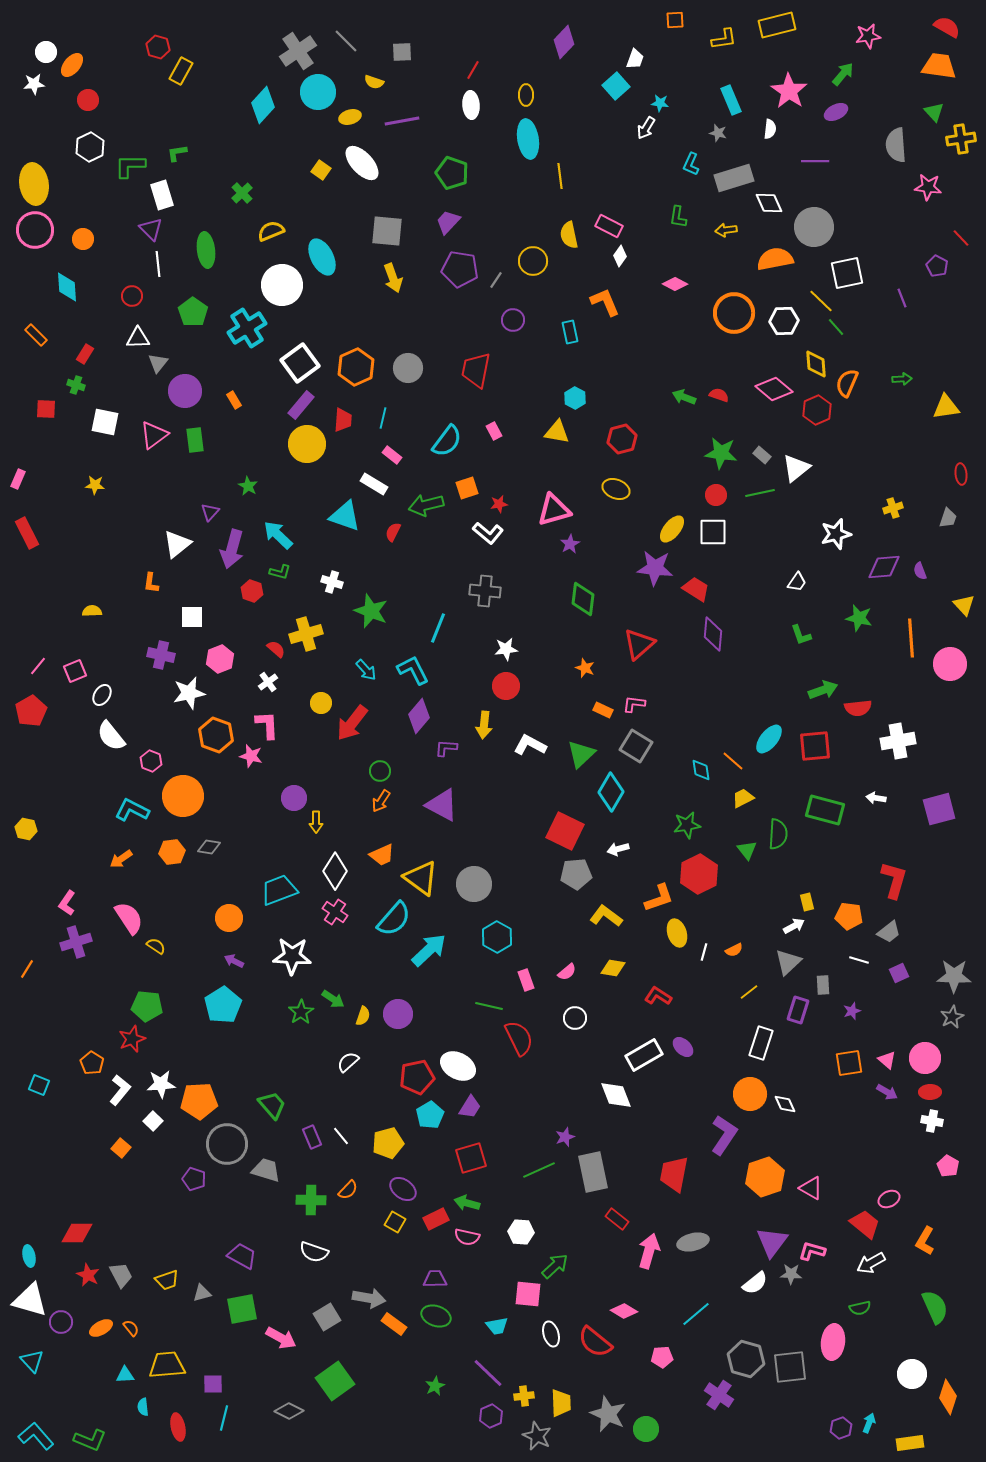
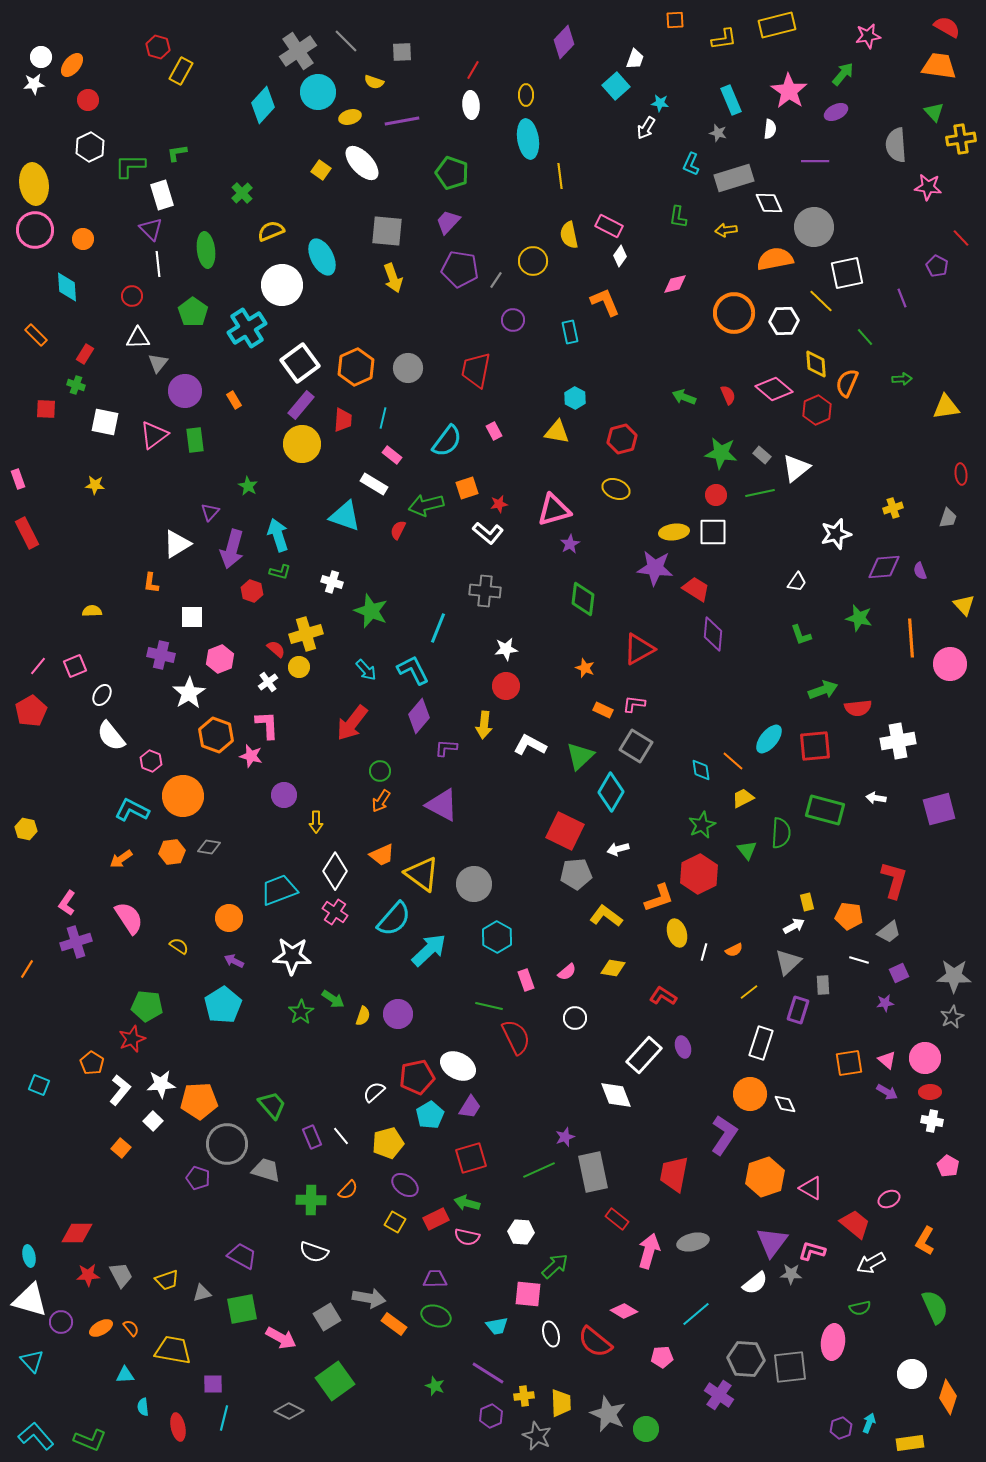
white circle at (46, 52): moved 5 px left, 5 px down
pink diamond at (675, 284): rotated 40 degrees counterclockwise
green line at (836, 327): moved 29 px right, 10 px down
red semicircle at (719, 395): moved 9 px right; rotated 48 degrees clockwise
yellow circle at (307, 444): moved 5 px left
pink rectangle at (18, 479): rotated 42 degrees counterclockwise
yellow ellipse at (672, 529): moved 2 px right, 3 px down; rotated 44 degrees clockwise
red semicircle at (393, 532): moved 5 px right, 2 px up
cyan arrow at (278, 535): rotated 28 degrees clockwise
white triangle at (177, 544): rotated 8 degrees clockwise
red triangle at (639, 644): moved 5 px down; rotated 12 degrees clockwise
pink square at (75, 671): moved 5 px up
white star at (189, 693): rotated 20 degrees counterclockwise
yellow circle at (321, 703): moved 22 px left, 36 px up
green triangle at (581, 754): moved 1 px left, 2 px down
purple circle at (294, 798): moved 10 px left, 3 px up
green star at (687, 825): moved 15 px right; rotated 16 degrees counterclockwise
green semicircle at (778, 834): moved 3 px right, 1 px up
yellow triangle at (421, 878): moved 1 px right, 4 px up
yellow semicircle at (156, 946): moved 23 px right
red L-shape at (658, 996): moved 5 px right
purple star at (852, 1011): moved 33 px right, 8 px up; rotated 12 degrees clockwise
red semicircle at (519, 1038): moved 3 px left, 1 px up
purple ellipse at (683, 1047): rotated 30 degrees clockwise
white rectangle at (644, 1055): rotated 18 degrees counterclockwise
white semicircle at (348, 1062): moved 26 px right, 30 px down
purple pentagon at (194, 1179): moved 4 px right, 1 px up
purple ellipse at (403, 1189): moved 2 px right, 4 px up
red trapezoid at (865, 1224): moved 10 px left
red star at (88, 1275): rotated 30 degrees counterclockwise
gray hexagon at (746, 1359): rotated 12 degrees counterclockwise
yellow trapezoid at (167, 1365): moved 6 px right, 15 px up; rotated 15 degrees clockwise
purple line at (488, 1373): rotated 12 degrees counterclockwise
green star at (435, 1386): rotated 24 degrees counterclockwise
